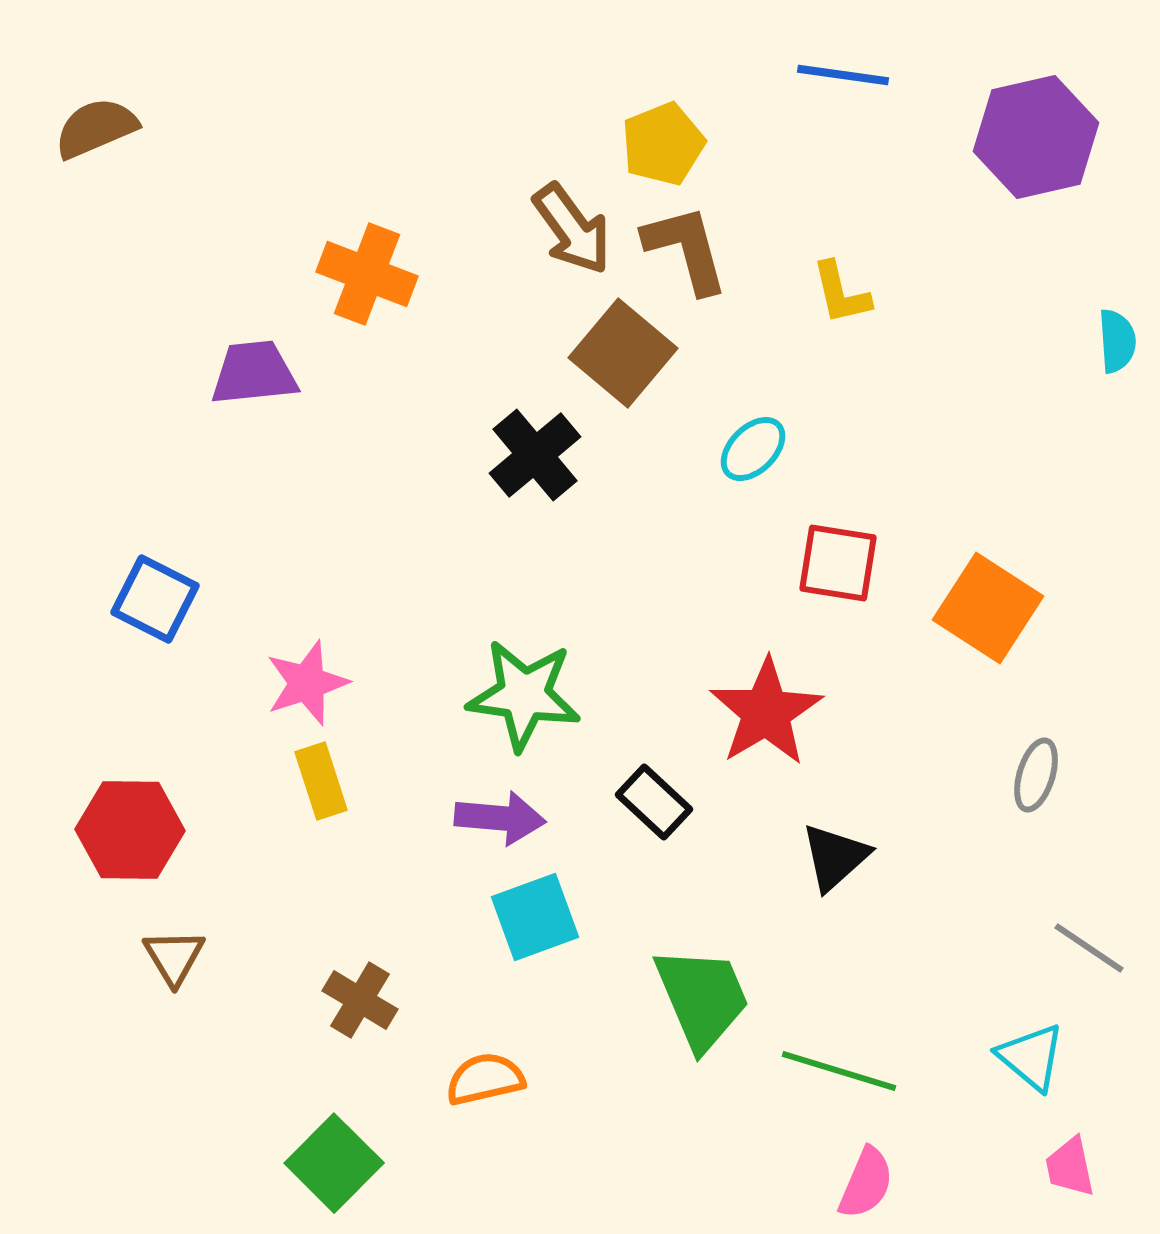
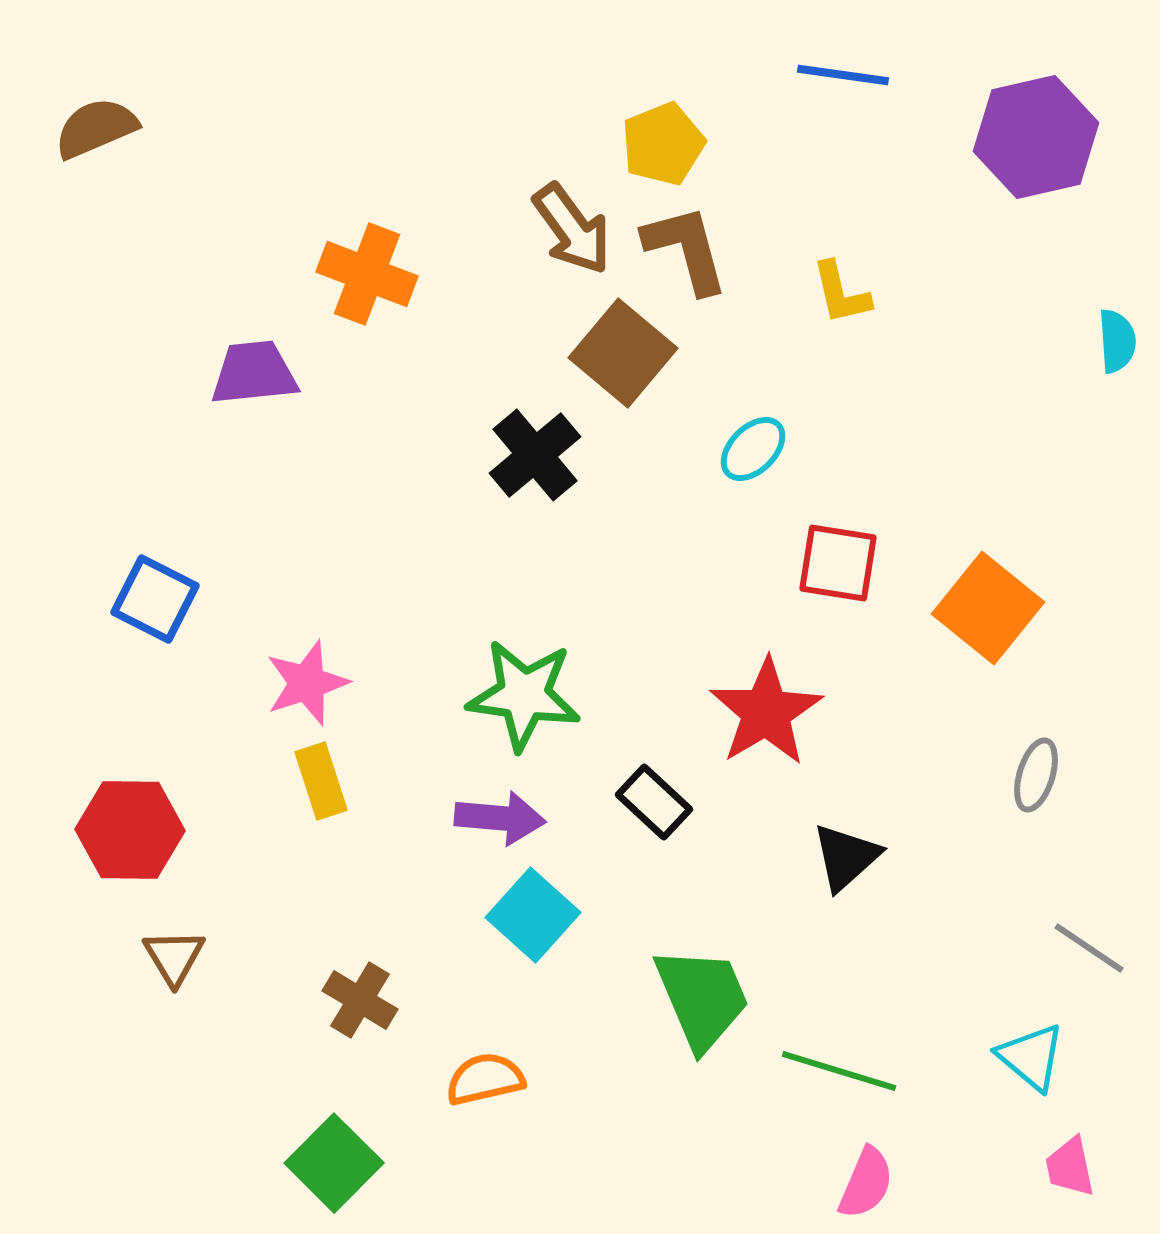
orange square: rotated 6 degrees clockwise
black triangle: moved 11 px right
cyan square: moved 2 px left, 2 px up; rotated 28 degrees counterclockwise
